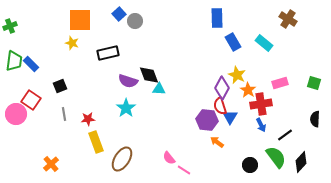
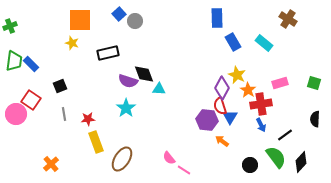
black diamond at (149, 75): moved 5 px left, 1 px up
orange arrow at (217, 142): moved 5 px right, 1 px up
